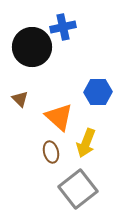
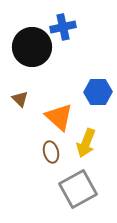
gray square: rotated 9 degrees clockwise
